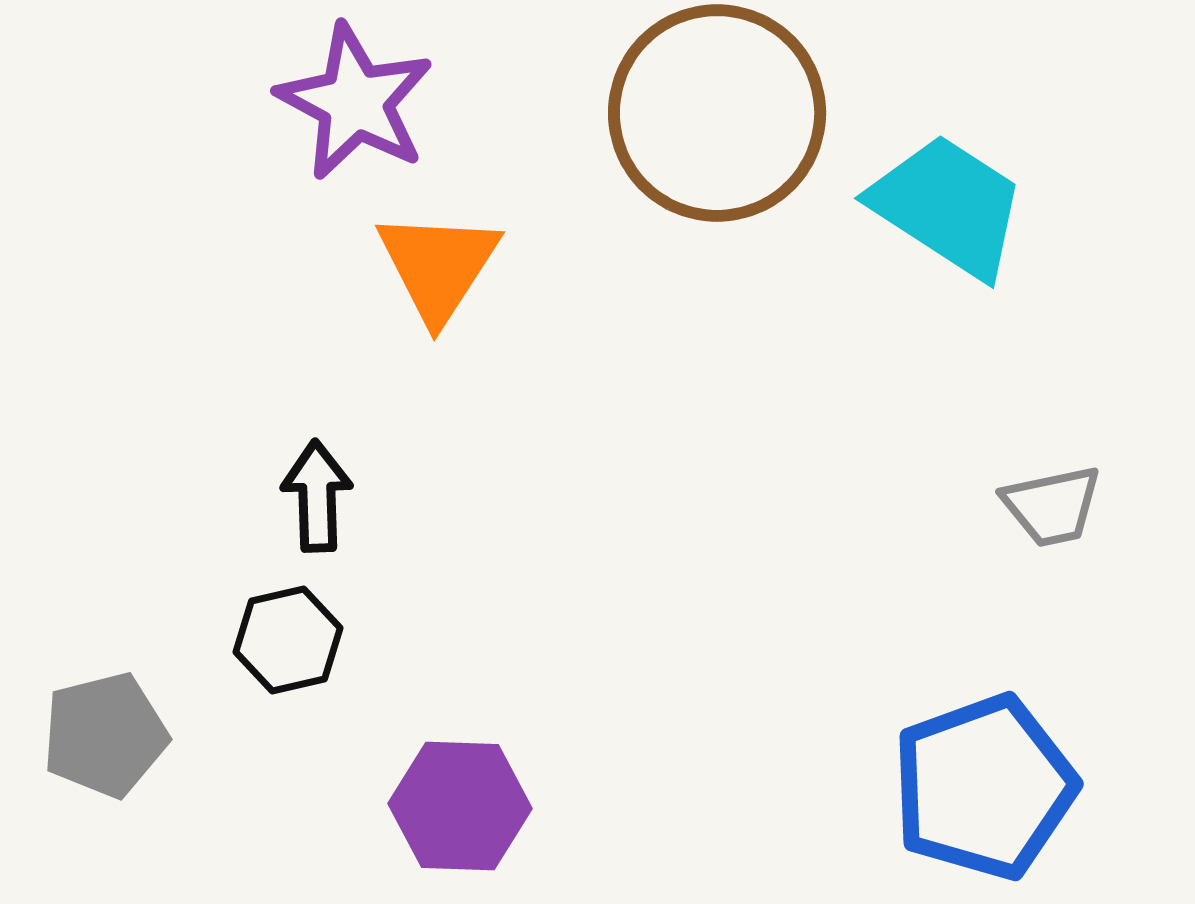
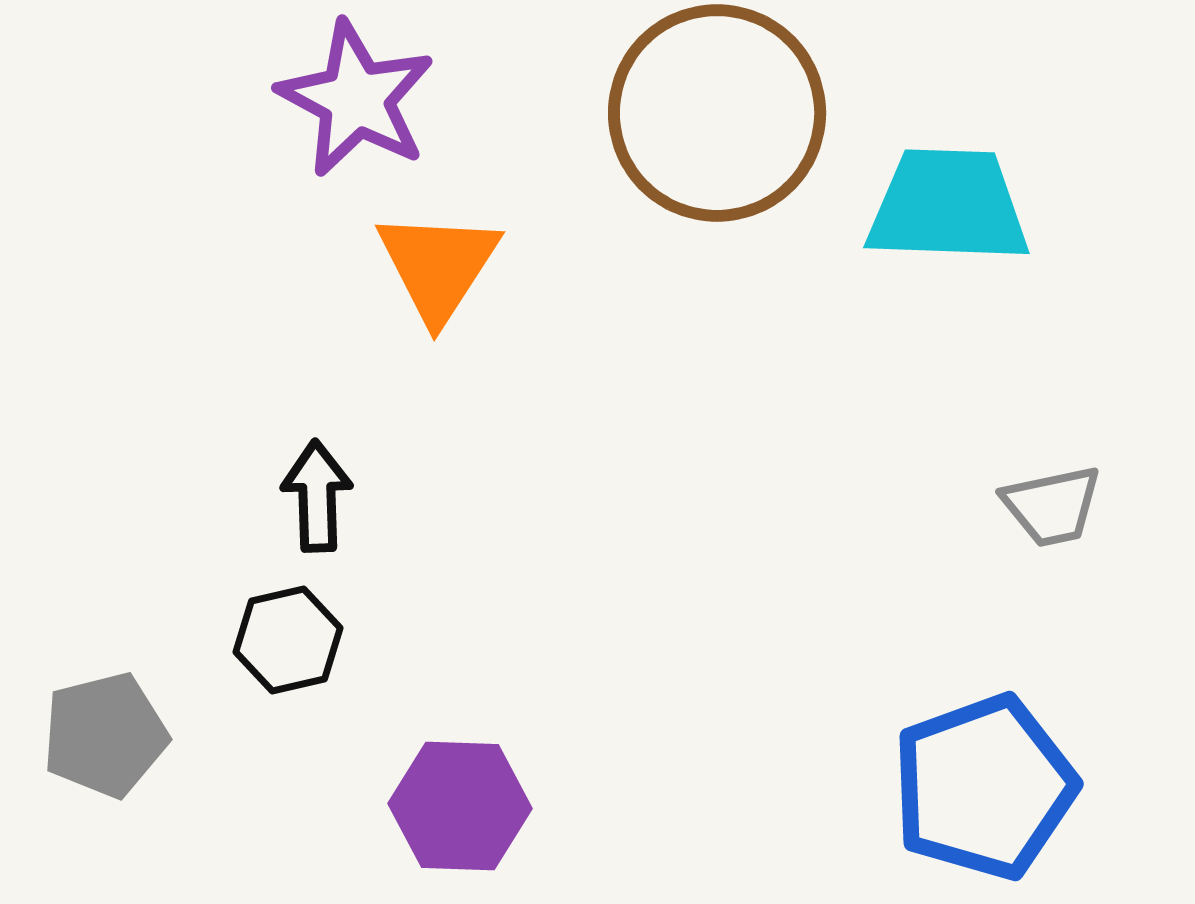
purple star: moved 1 px right, 3 px up
cyan trapezoid: rotated 31 degrees counterclockwise
